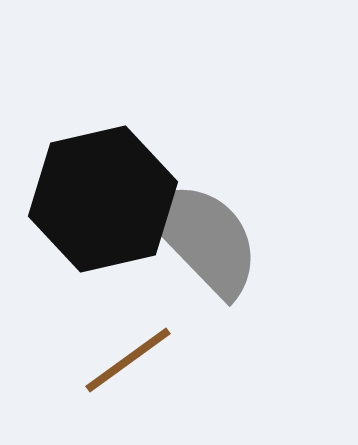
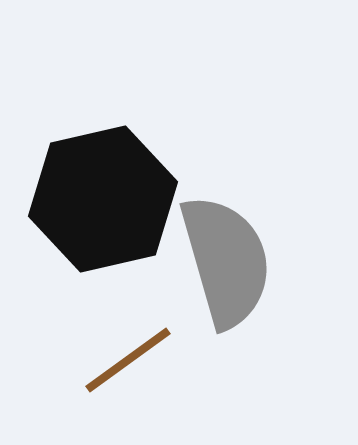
gray semicircle: moved 23 px right, 23 px down; rotated 28 degrees clockwise
